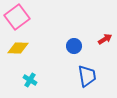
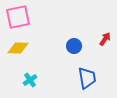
pink square: moved 1 px right; rotated 25 degrees clockwise
red arrow: rotated 24 degrees counterclockwise
blue trapezoid: moved 2 px down
cyan cross: rotated 24 degrees clockwise
